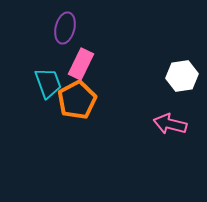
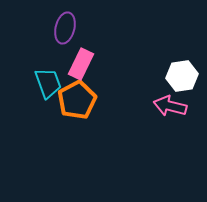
pink arrow: moved 18 px up
